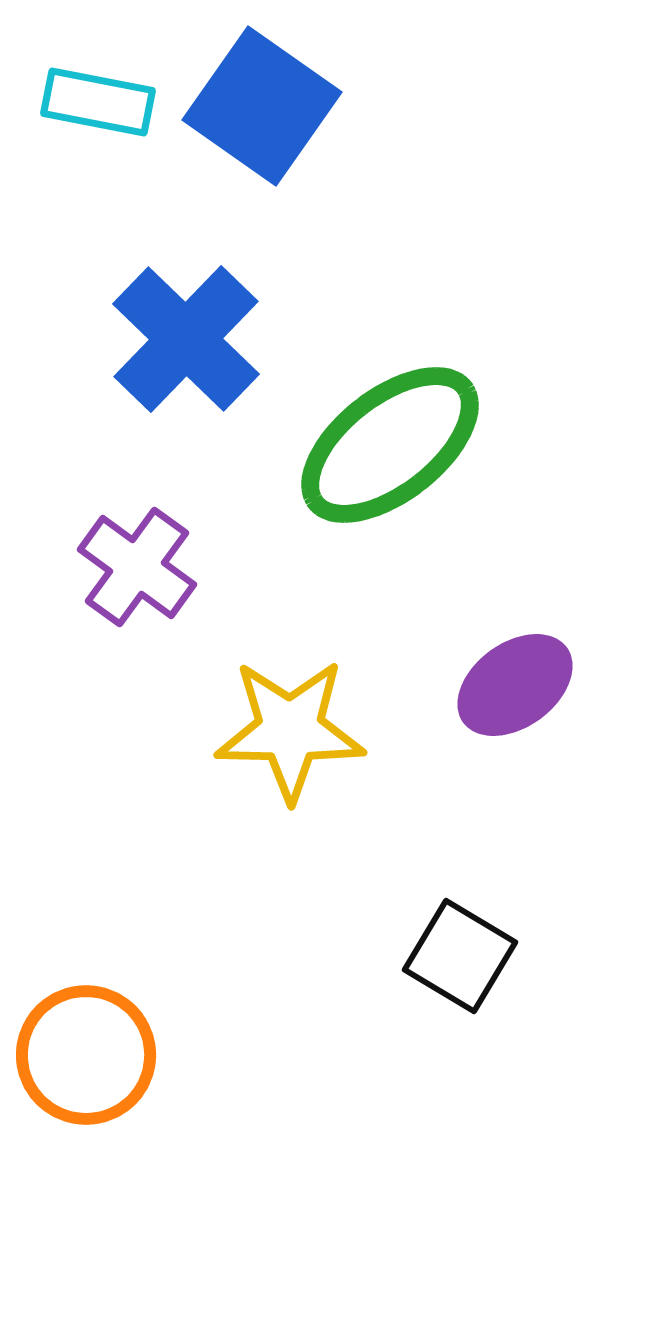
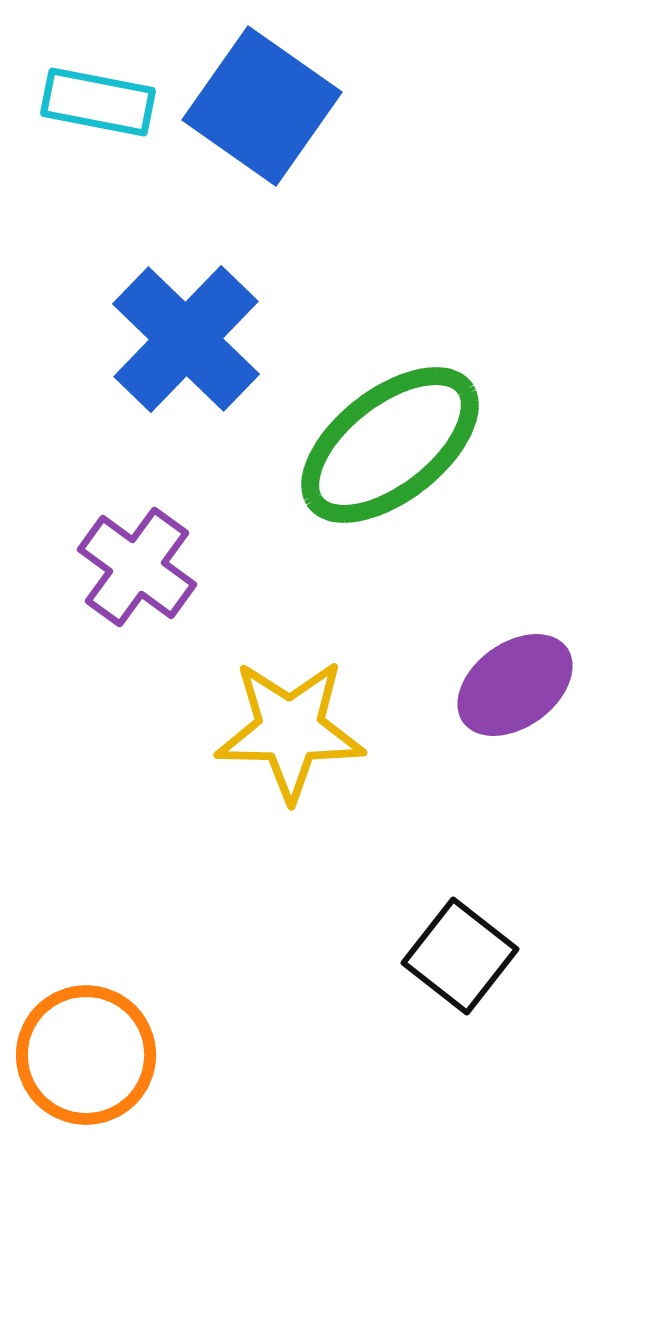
black square: rotated 7 degrees clockwise
